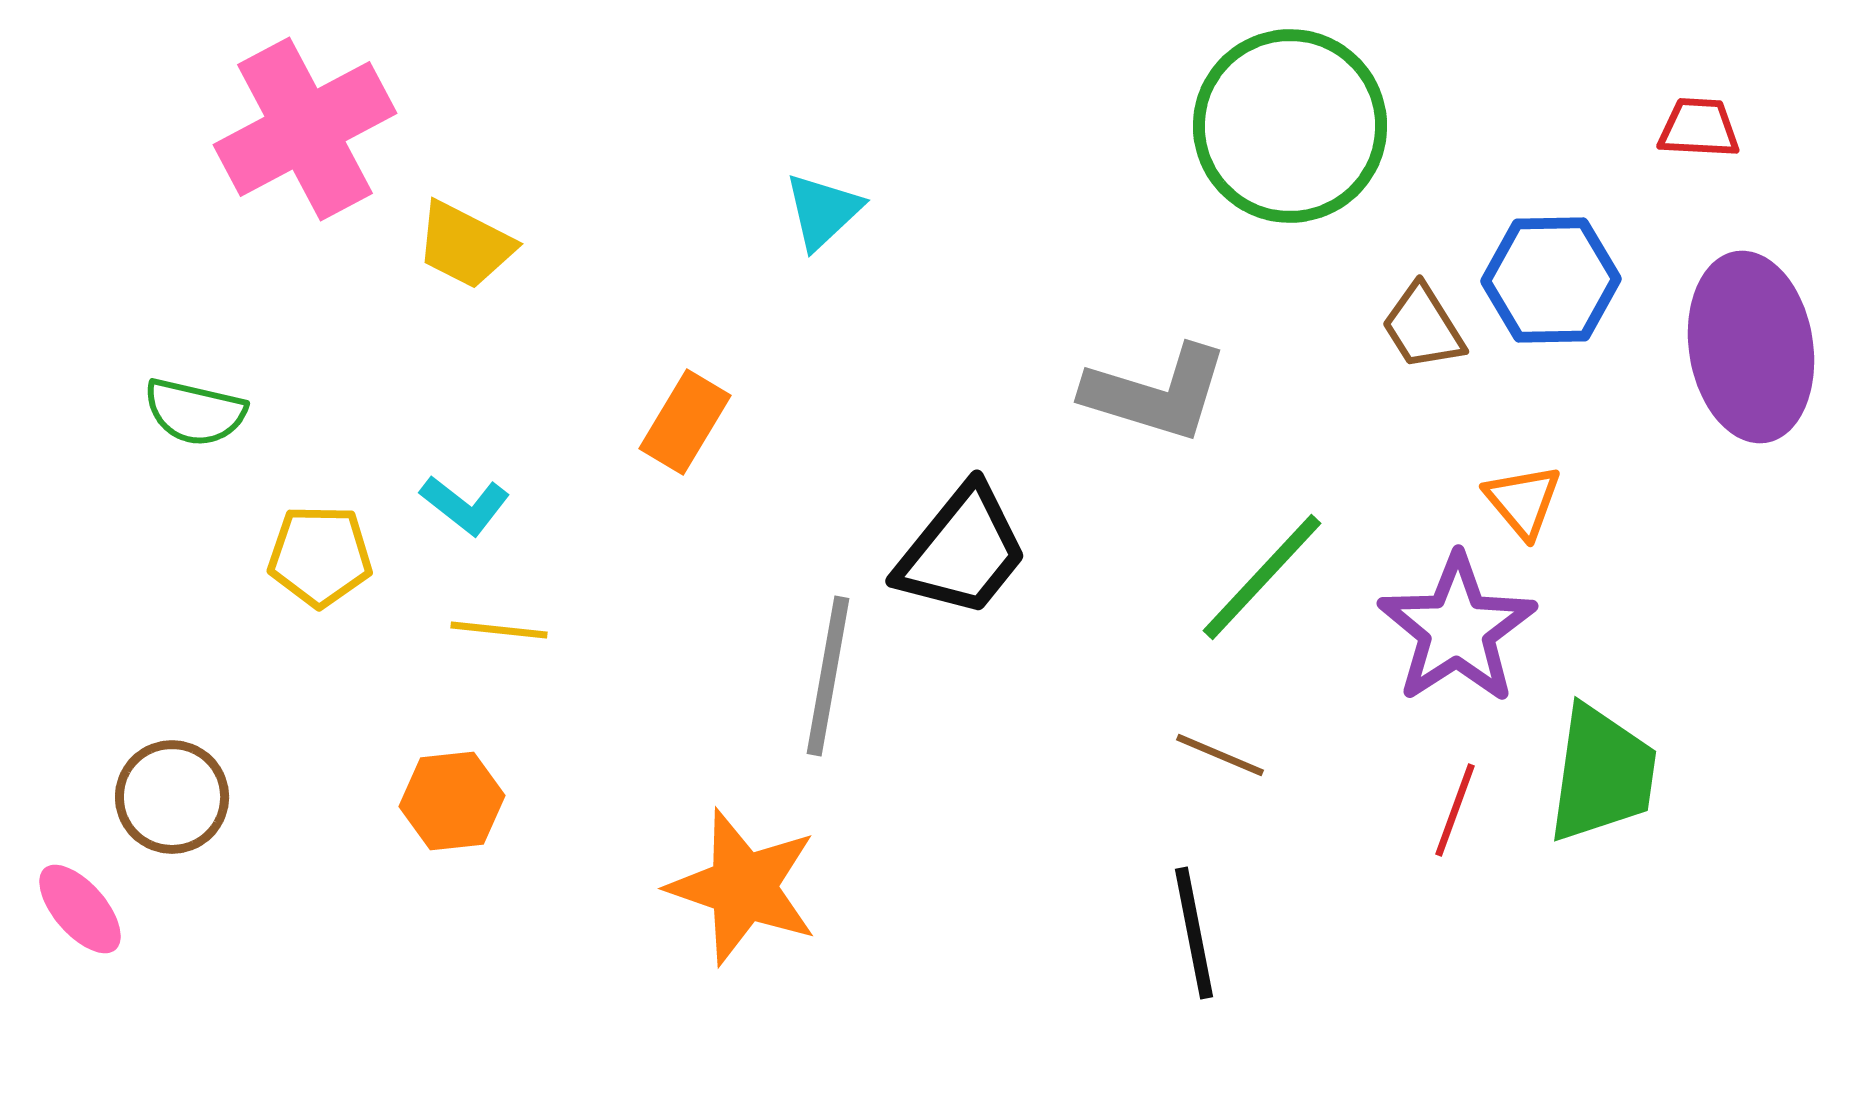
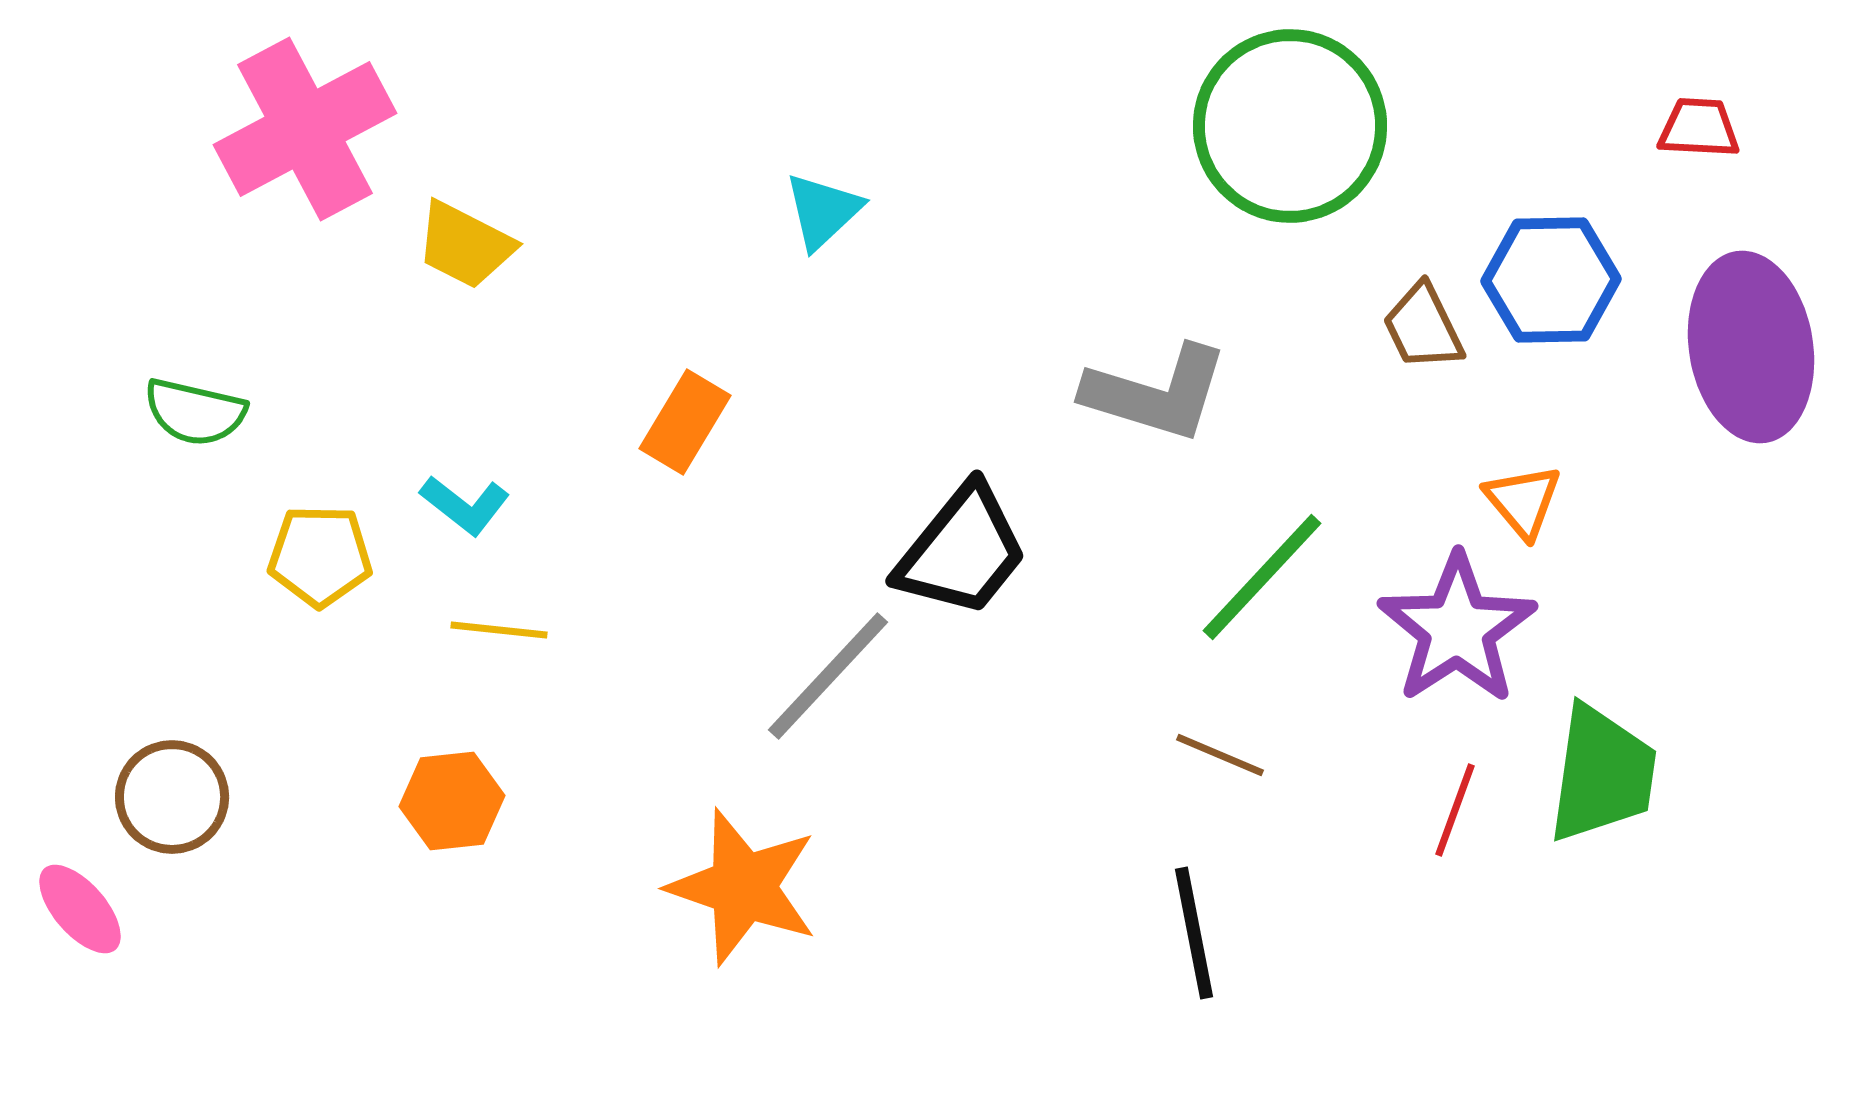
brown trapezoid: rotated 6 degrees clockwise
gray line: rotated 33 degrees clockwise
